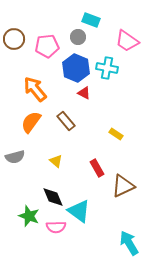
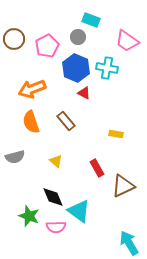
pink pentagon: rotated 20 degrees counterclockwise
orange arrow: moved 3 px left; rotated 72 degrees counterclockwise
orange semicircle: rotated 55 degrees counterclockwise
yellow rectangle: rotated 24 degrees counterclockwise
